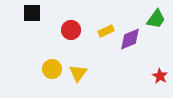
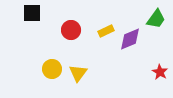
red star: moved 4 px up
